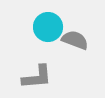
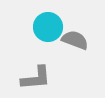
gray L-shape: moved 1 px left, 1 px down
